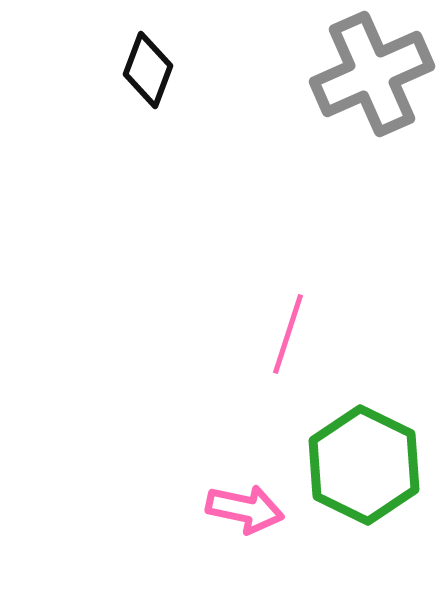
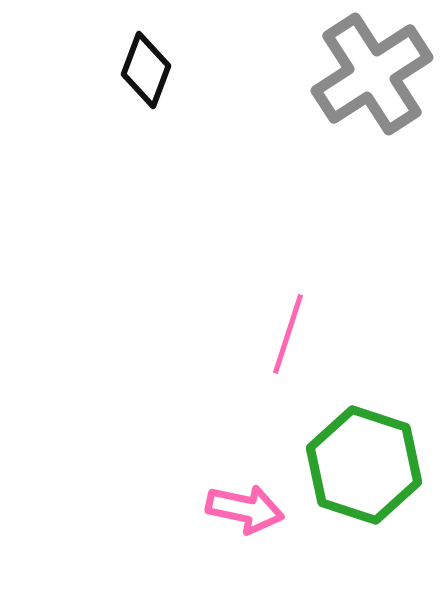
black diamond: moved 2 px left
gray cross: rotated 9 degrees counterclockwise
green hexagon: rotated 8 degrees counterclockwise
